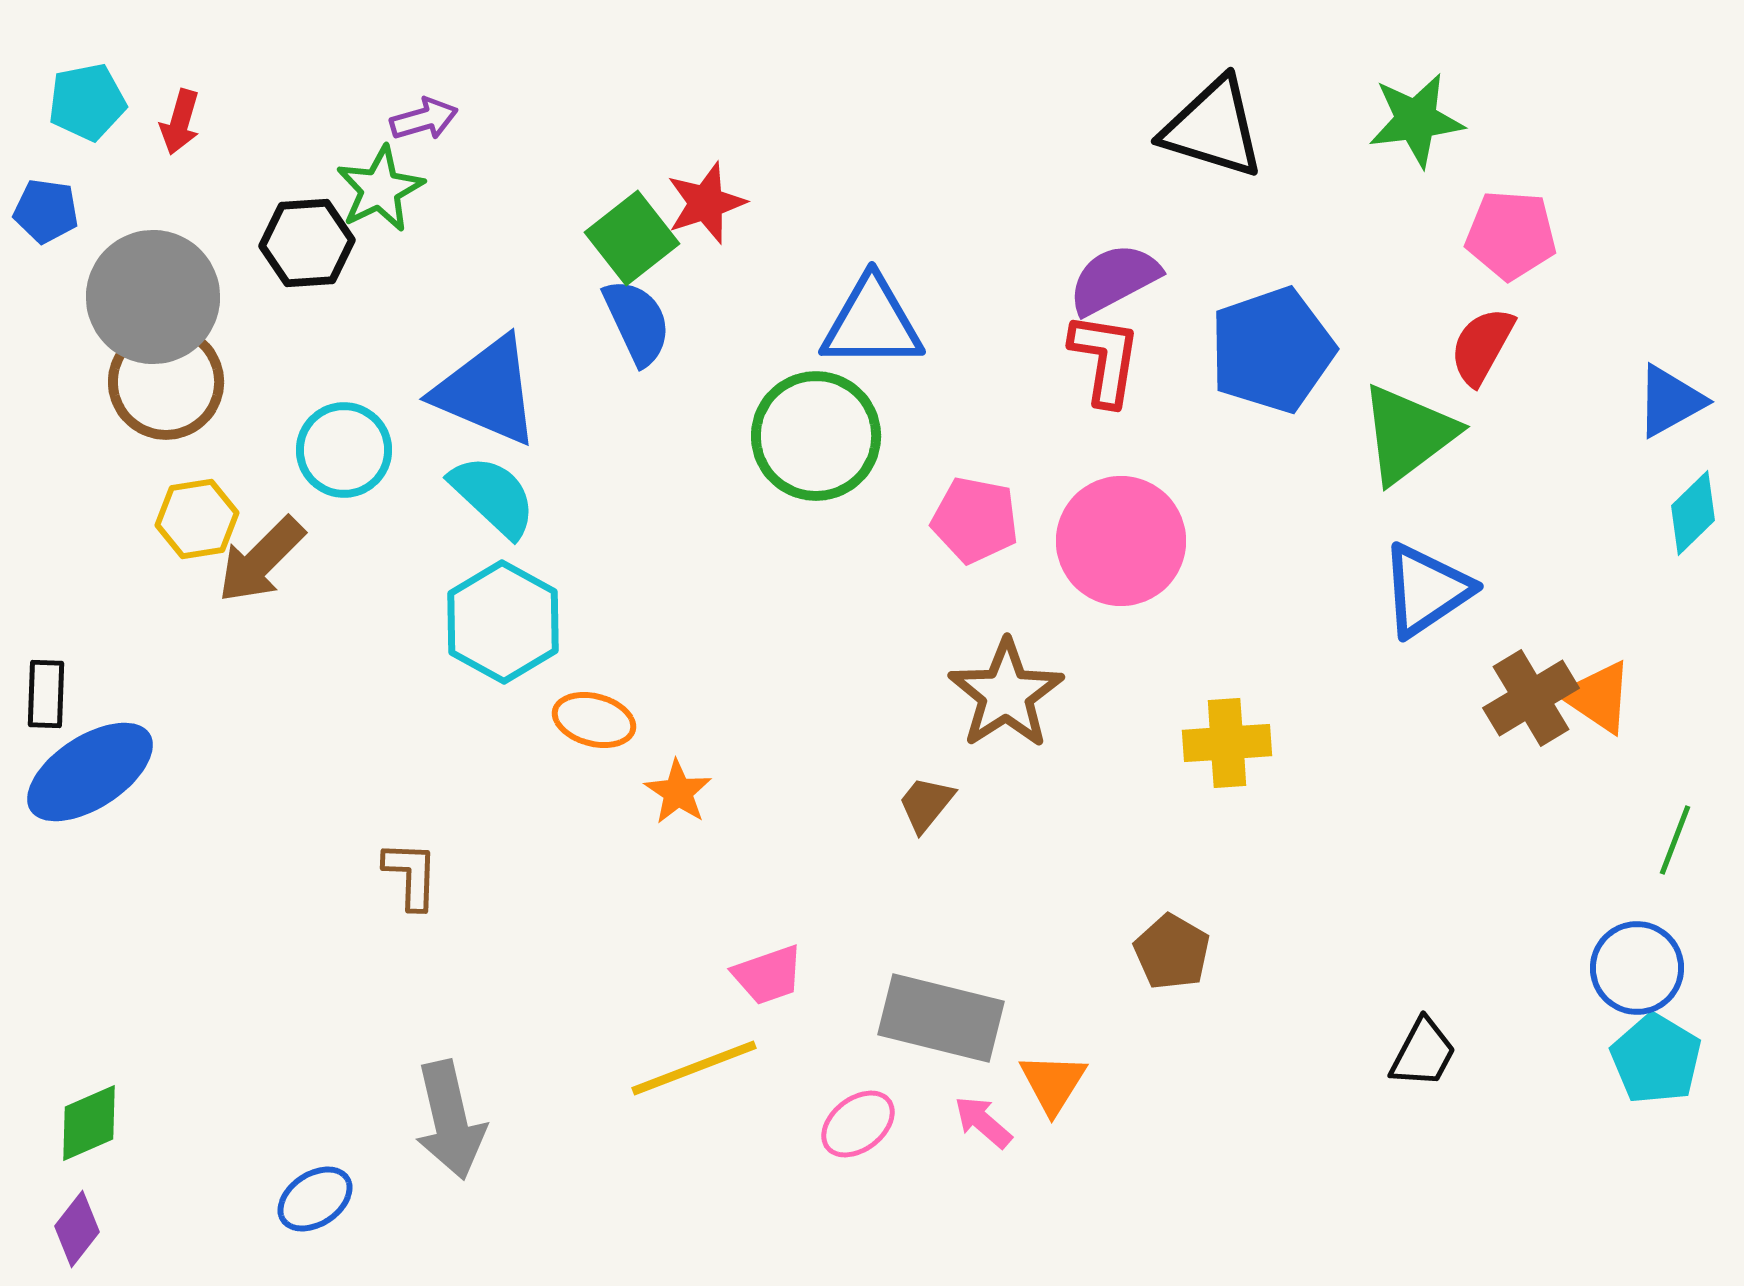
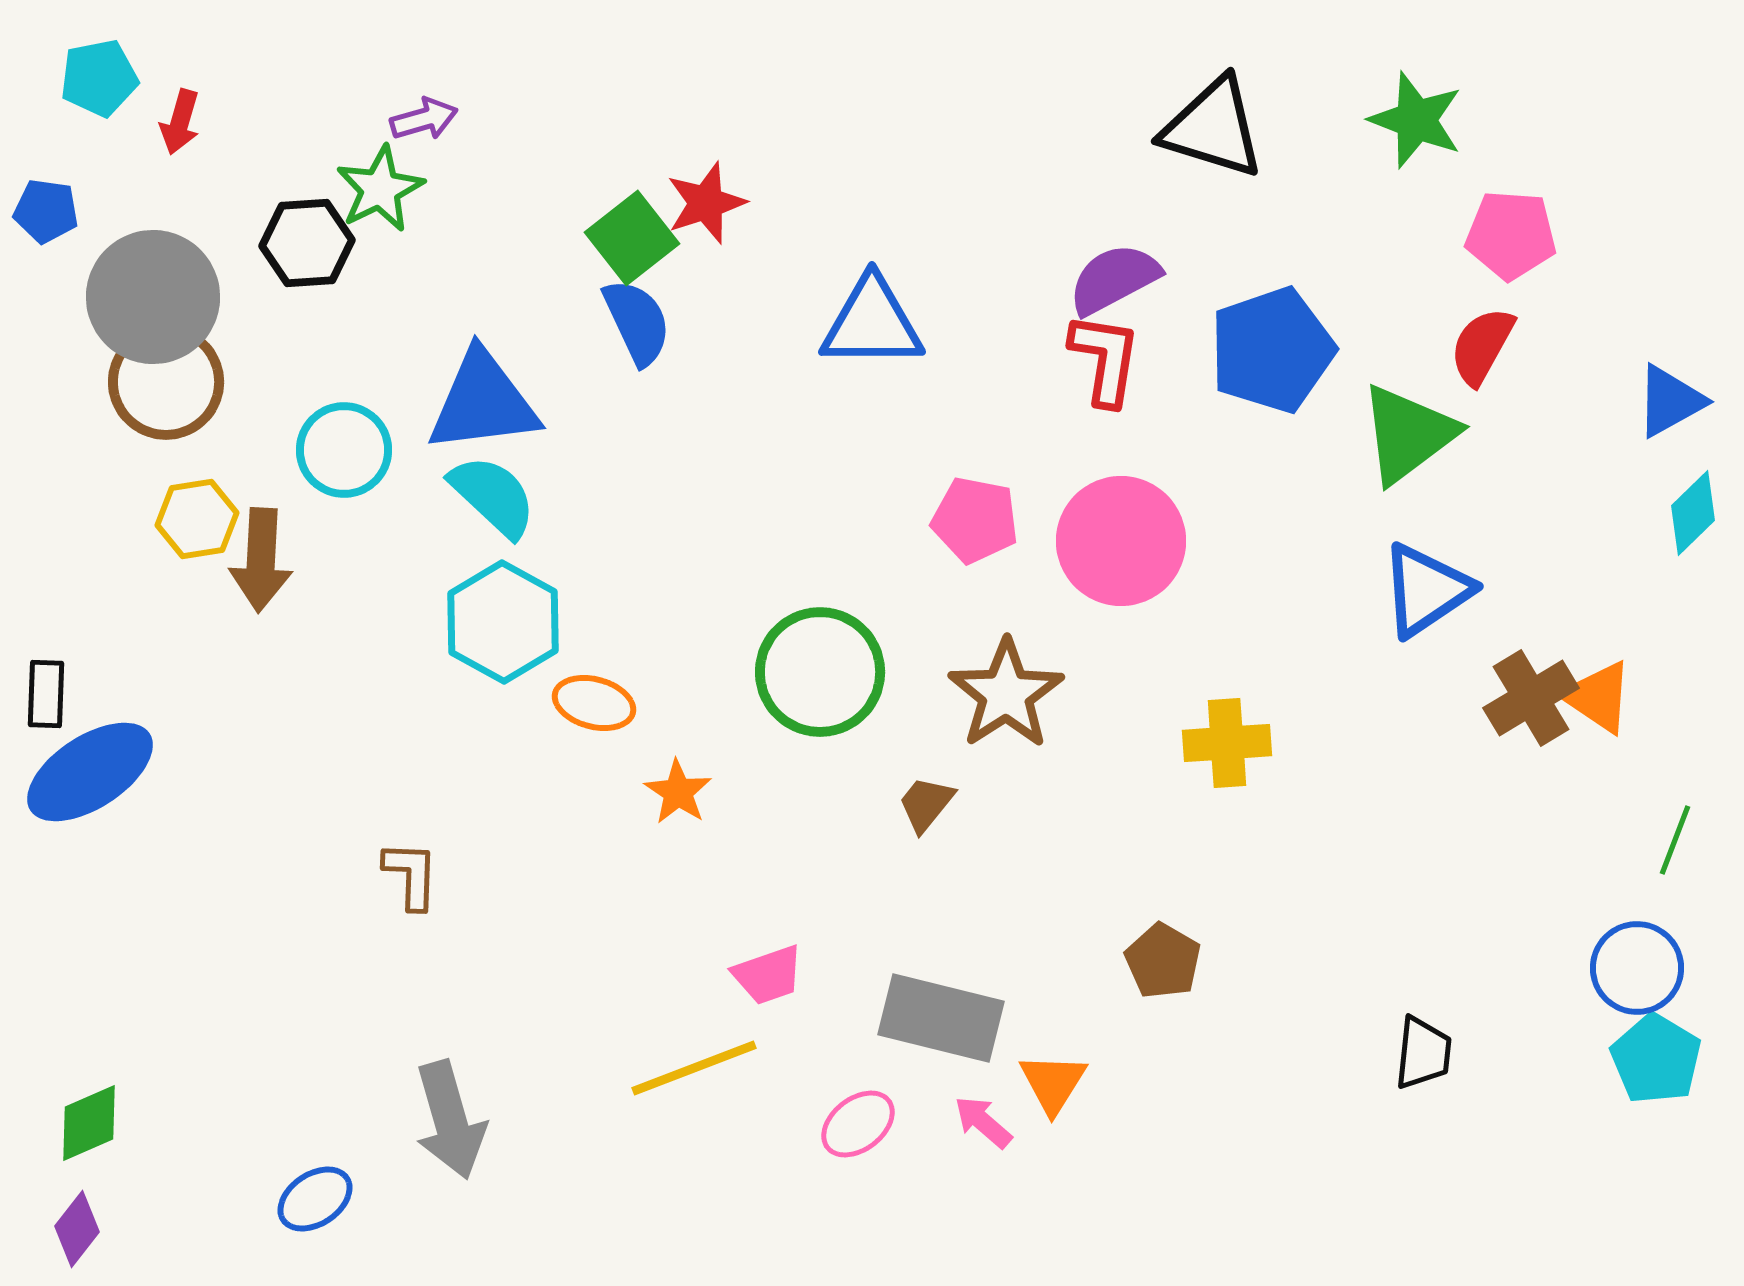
cyan pentagon at (87, 102): moved 12 px right, 24 px up
green star at (1416, 120): rotated 28 degrees clockwise
blue triangle at (487, 391): moved 4 px left, 11 px down; rotated 30 degrees counterclockwise
green circle at (816, 436): moved 4 px right, 236 px down
brown arrow at (261, 560): rotated 42 degrees counterclockwise
orange ellipse at (594, 720): moved 17 px up
brown pentagon at (1172, 952): moved 9 px left, 9 px down
black trapezoid at (1423, 1053): rotated 22 degrees counterclockwise
gray arrow at (450, 1120): rotated 3 degrees counterclockwise
